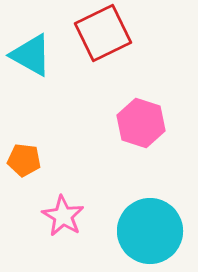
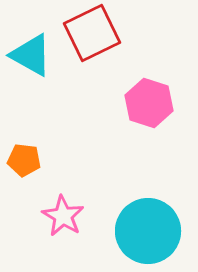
red square: moved 11 px left
pink hexagon: moved 8 px right, 20 px up
cyan circle: moved 2 px left
